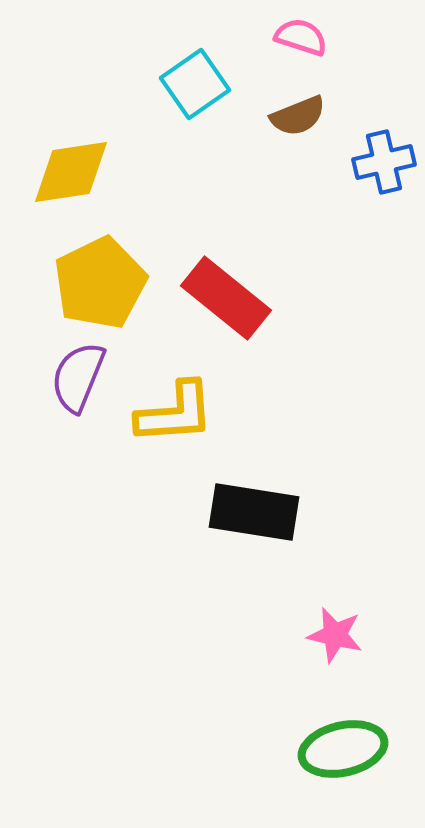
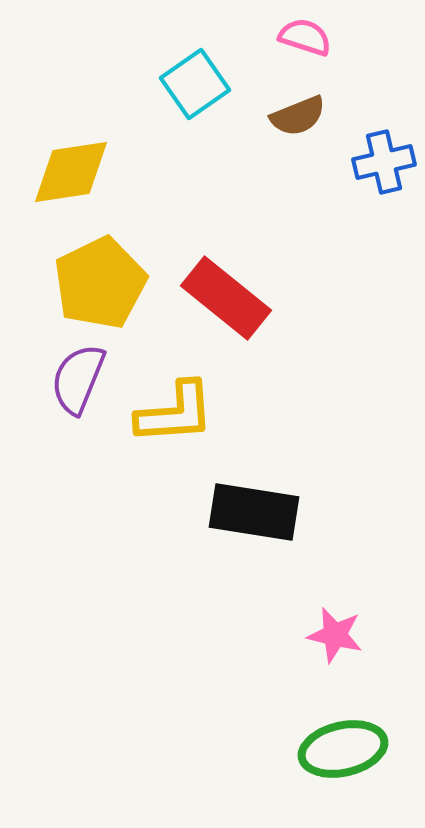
pink semicircle: moved 4 px right
purple semicircle: moved 2 px down
